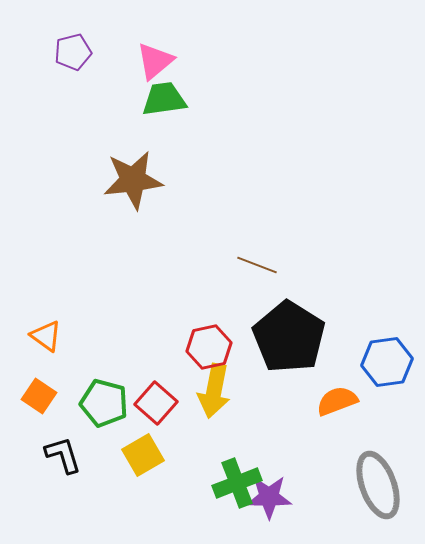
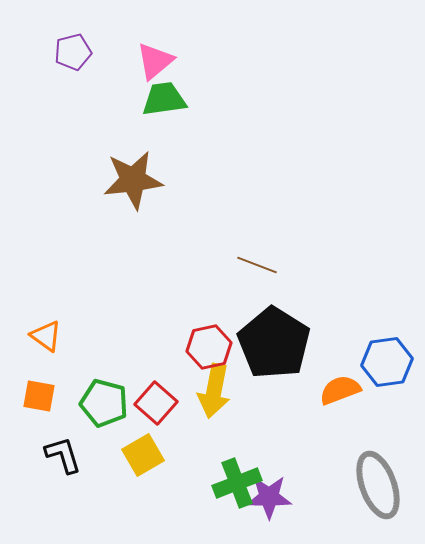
black pentagon: moved 15 px left, 6 px down
orange square: rotated 24 degrees counterclockwise
orange semicircle: moved 3 px right, 11 px up
